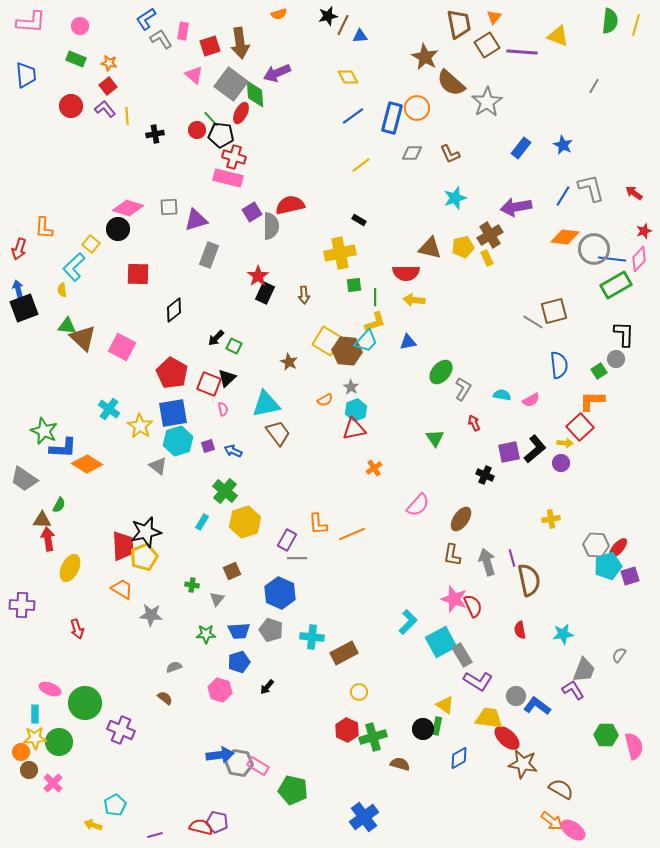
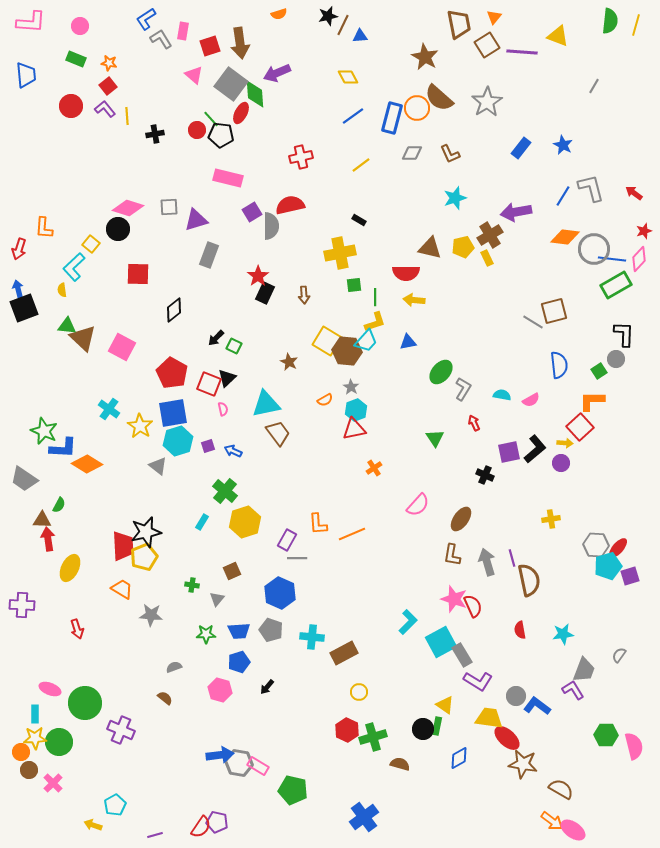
brown semicircle at (451, 83): moved 12 px left, 15 px down
red cross at (234, 157): moved 67 px right; rotated 30 degrees counterclockwise
purple arrow at (516, 207): moved 5 px down
red semicircle at (201, 827): rotated 110 degrees clockwise
